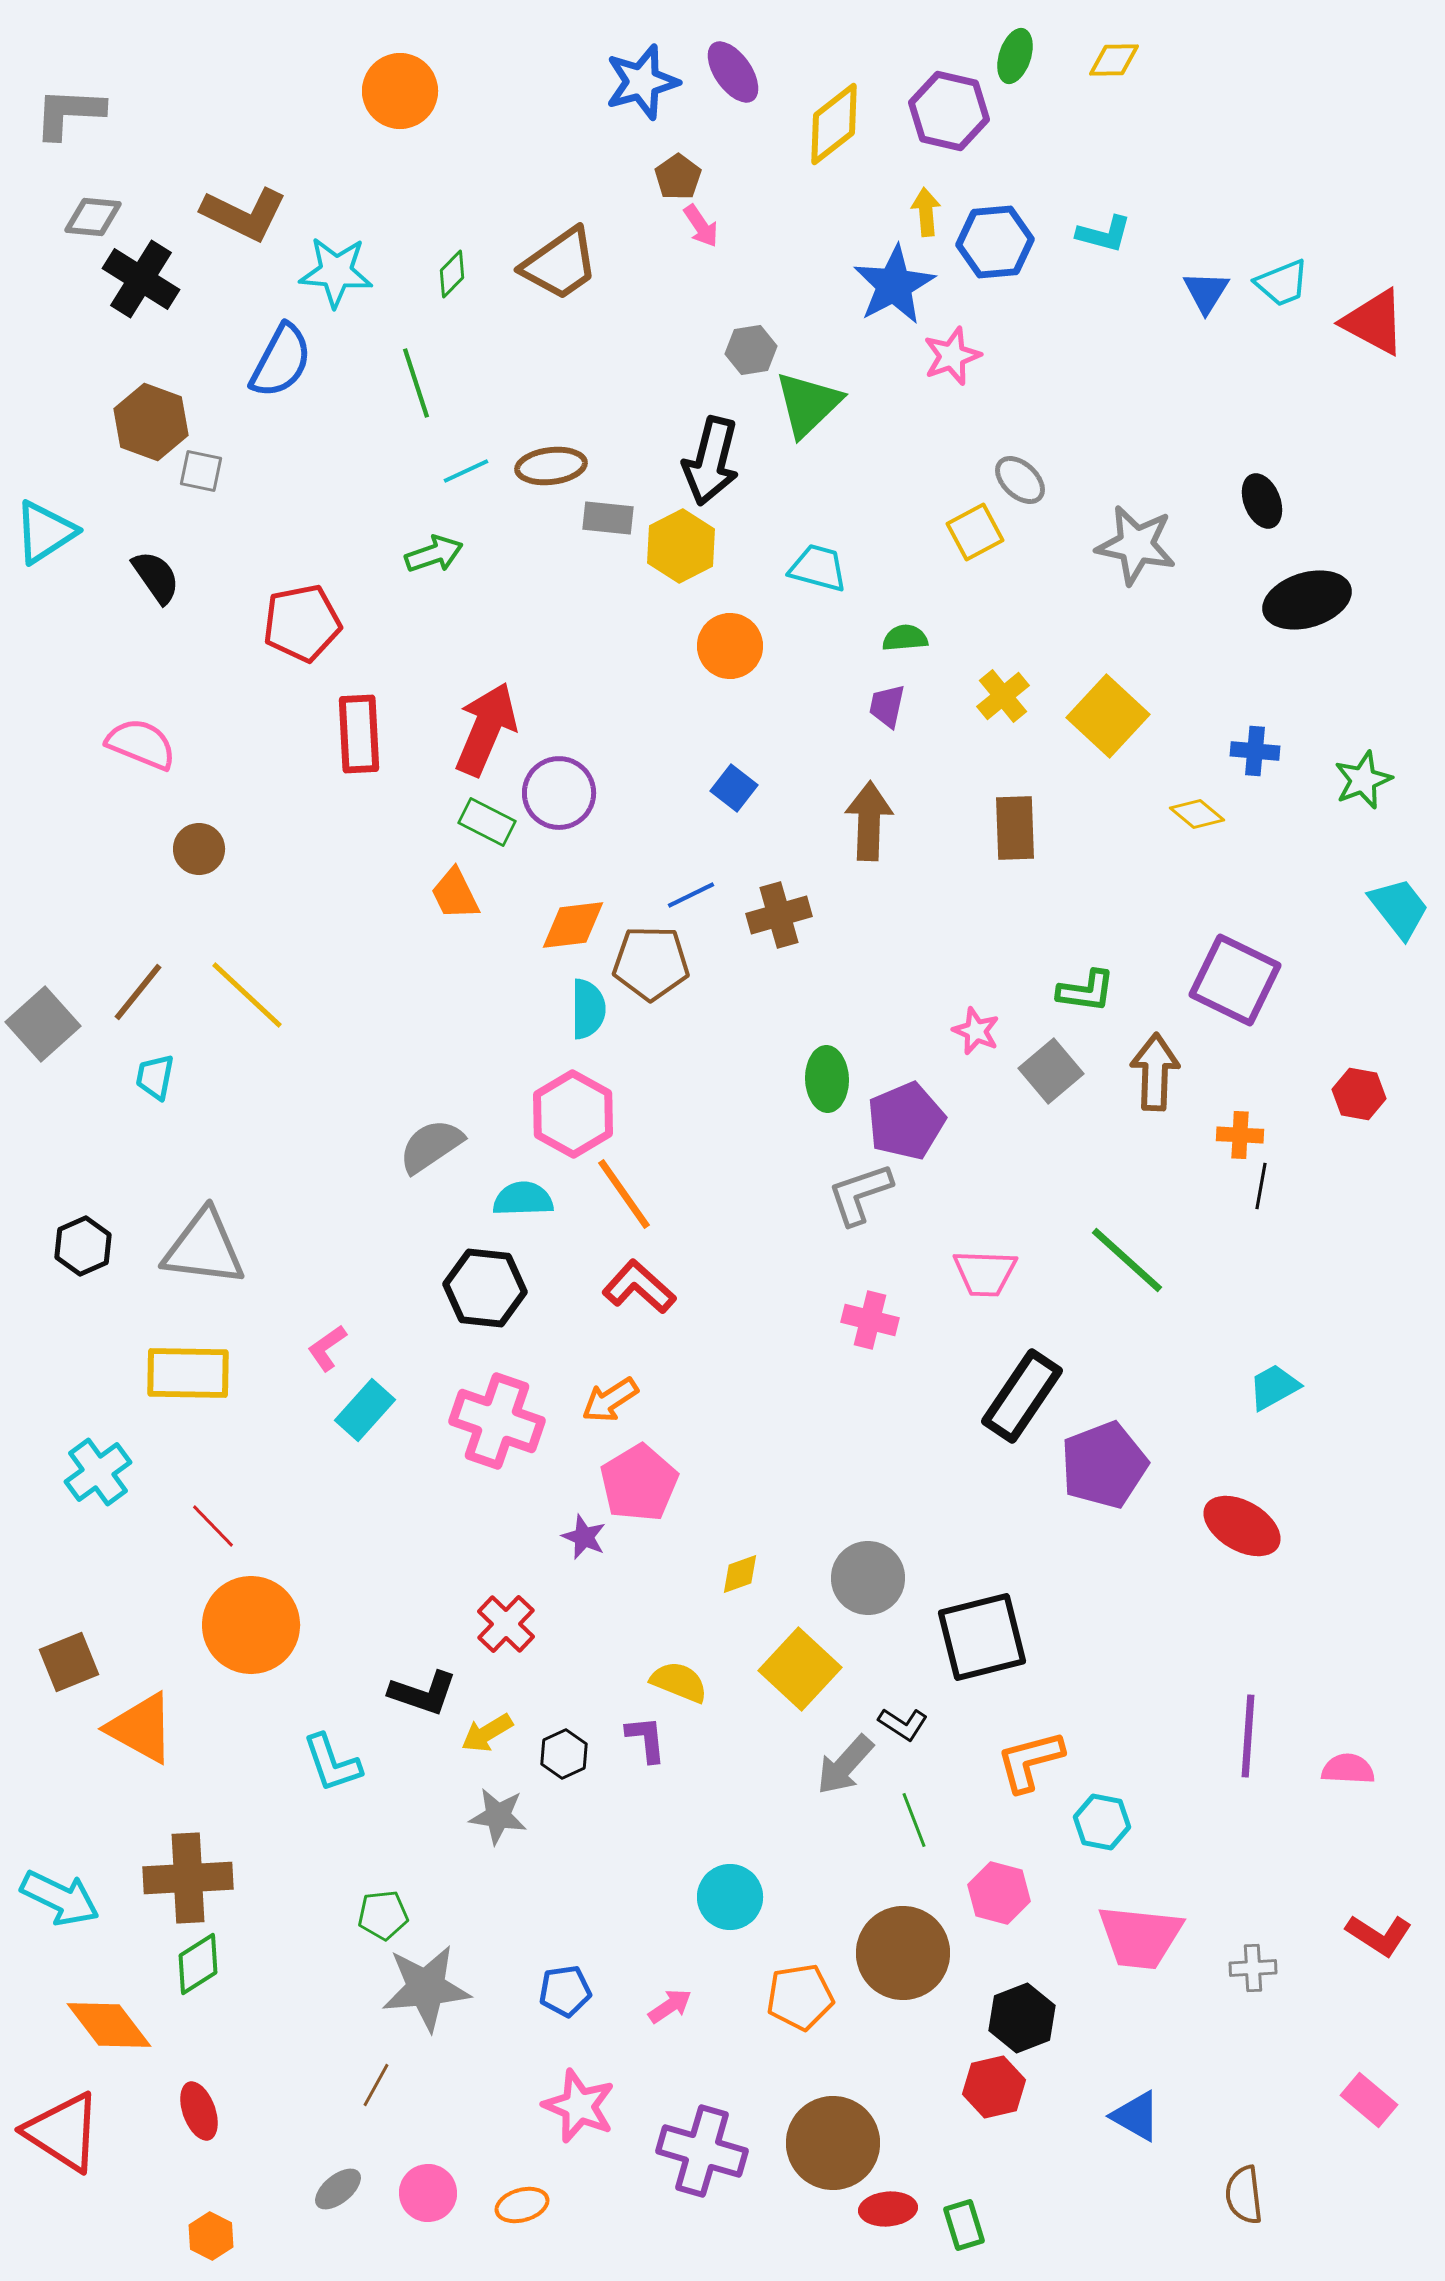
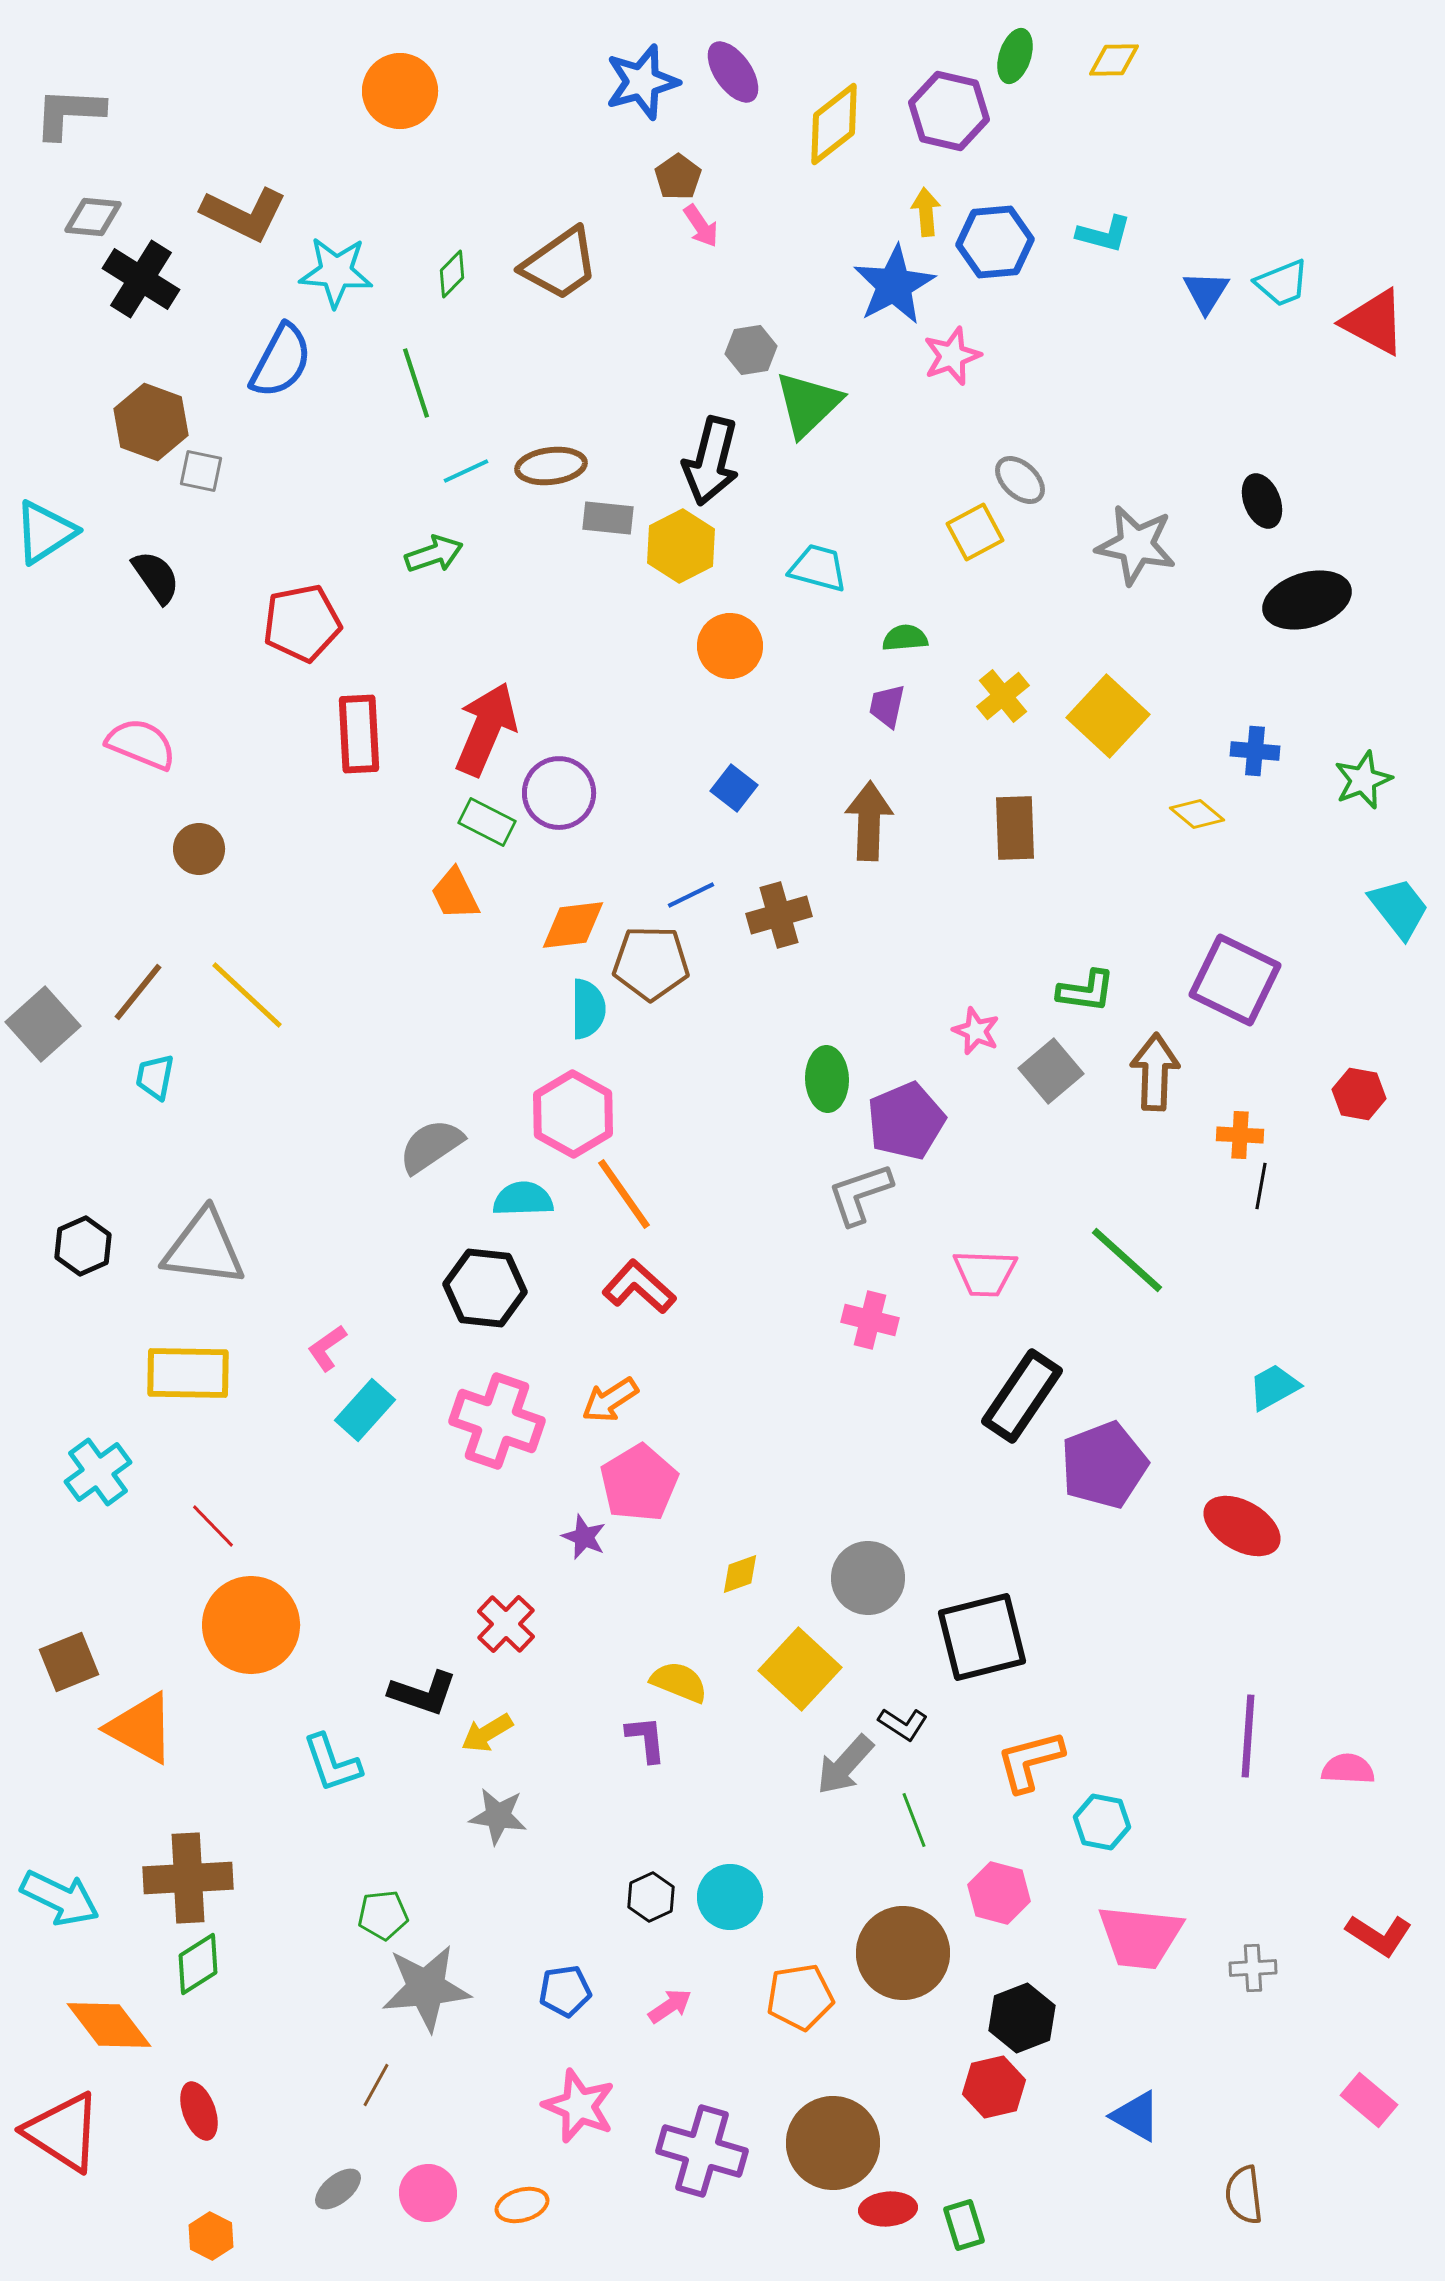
black hexagon at (564, 1754): moved 87 px right, 143 px down
